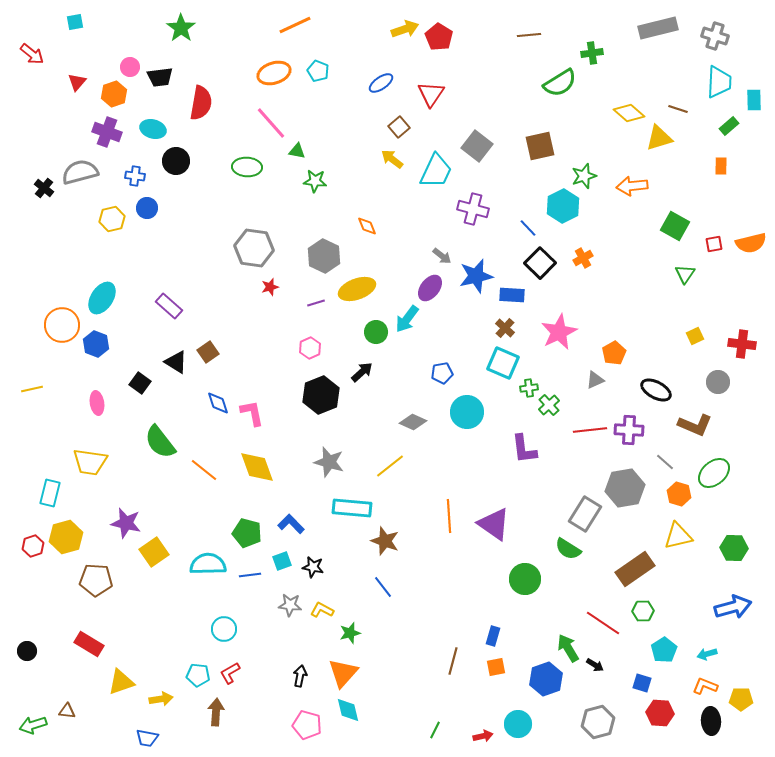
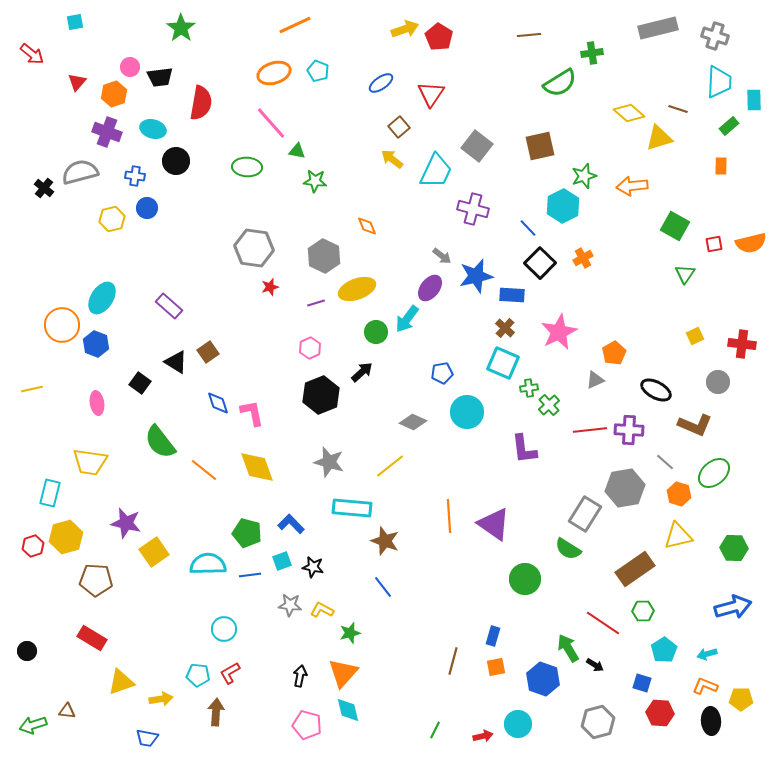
red rectangle at (89, 644): moved 3 px right, 6 px up
blue hexagon at (546, 679): moved 3 px left; rotated 20 degrees counterclockwise
